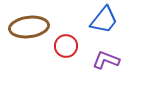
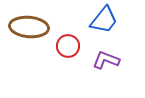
brown ellipse: rotated 12 degrees clockwise
red circle: moved 2 px right
